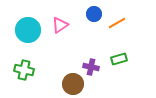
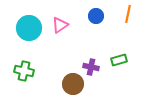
blue circle: moved 2 px right, 2 px down
orange line: moved 11 px right, 9 px up; rotated 48 degrees counterclockwise
cyan circle: moved 1 px right, 2 px up
green rectangle: moved 1 px down
green cross: moved 1 px down
